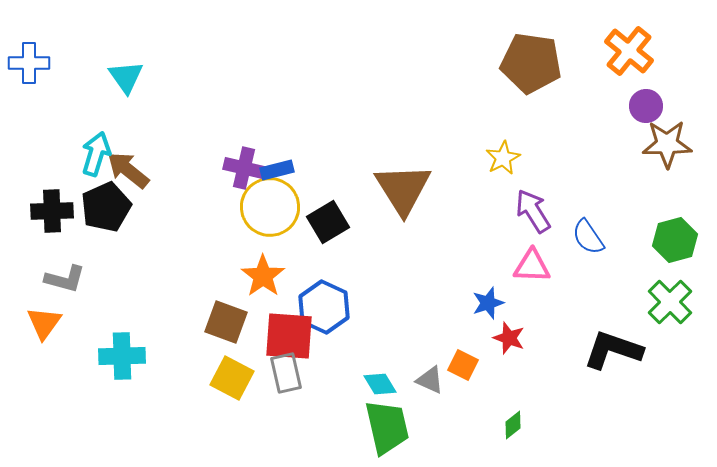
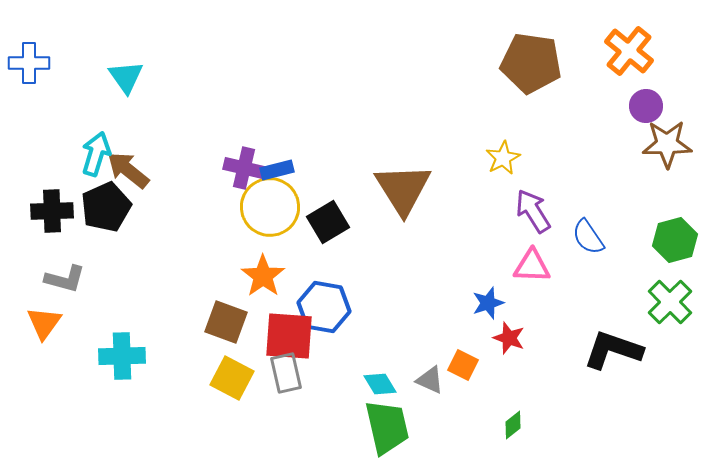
blue hexagon: rotated 15 degrees counterclockwise
